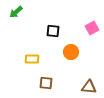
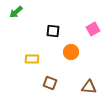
pink square: moved 1 px right, 1 px down
brown square: moved 4 px right; rotated 16 degrees clockwise
